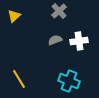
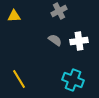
gray cross: rotated 14 degrees clockwise
yellow triangle: rotated 40 degrees clockwise
gray semicircle: rotated 56 degrees clockwise
cyan cross: moved 4 px right, 1 px up
